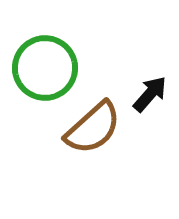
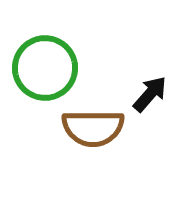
brown semicircle: rotated 42 degrees clockwise
